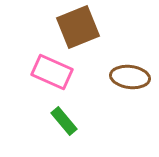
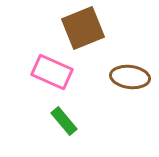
brown square: moved 5 px right, 1 px down
